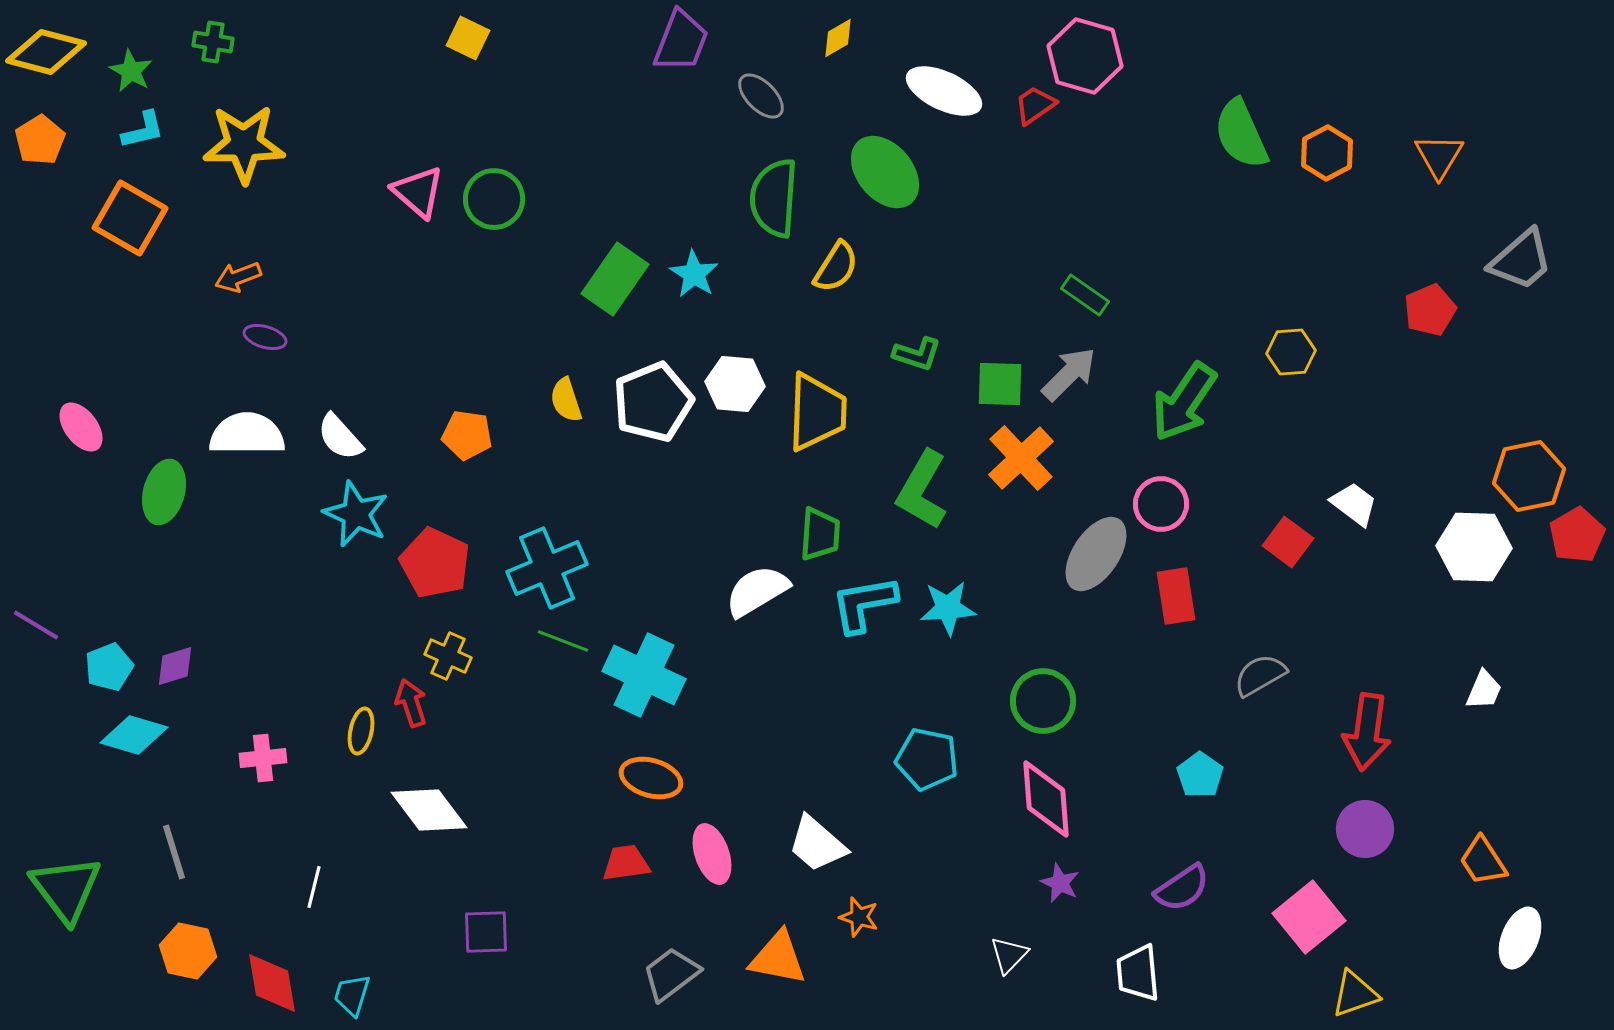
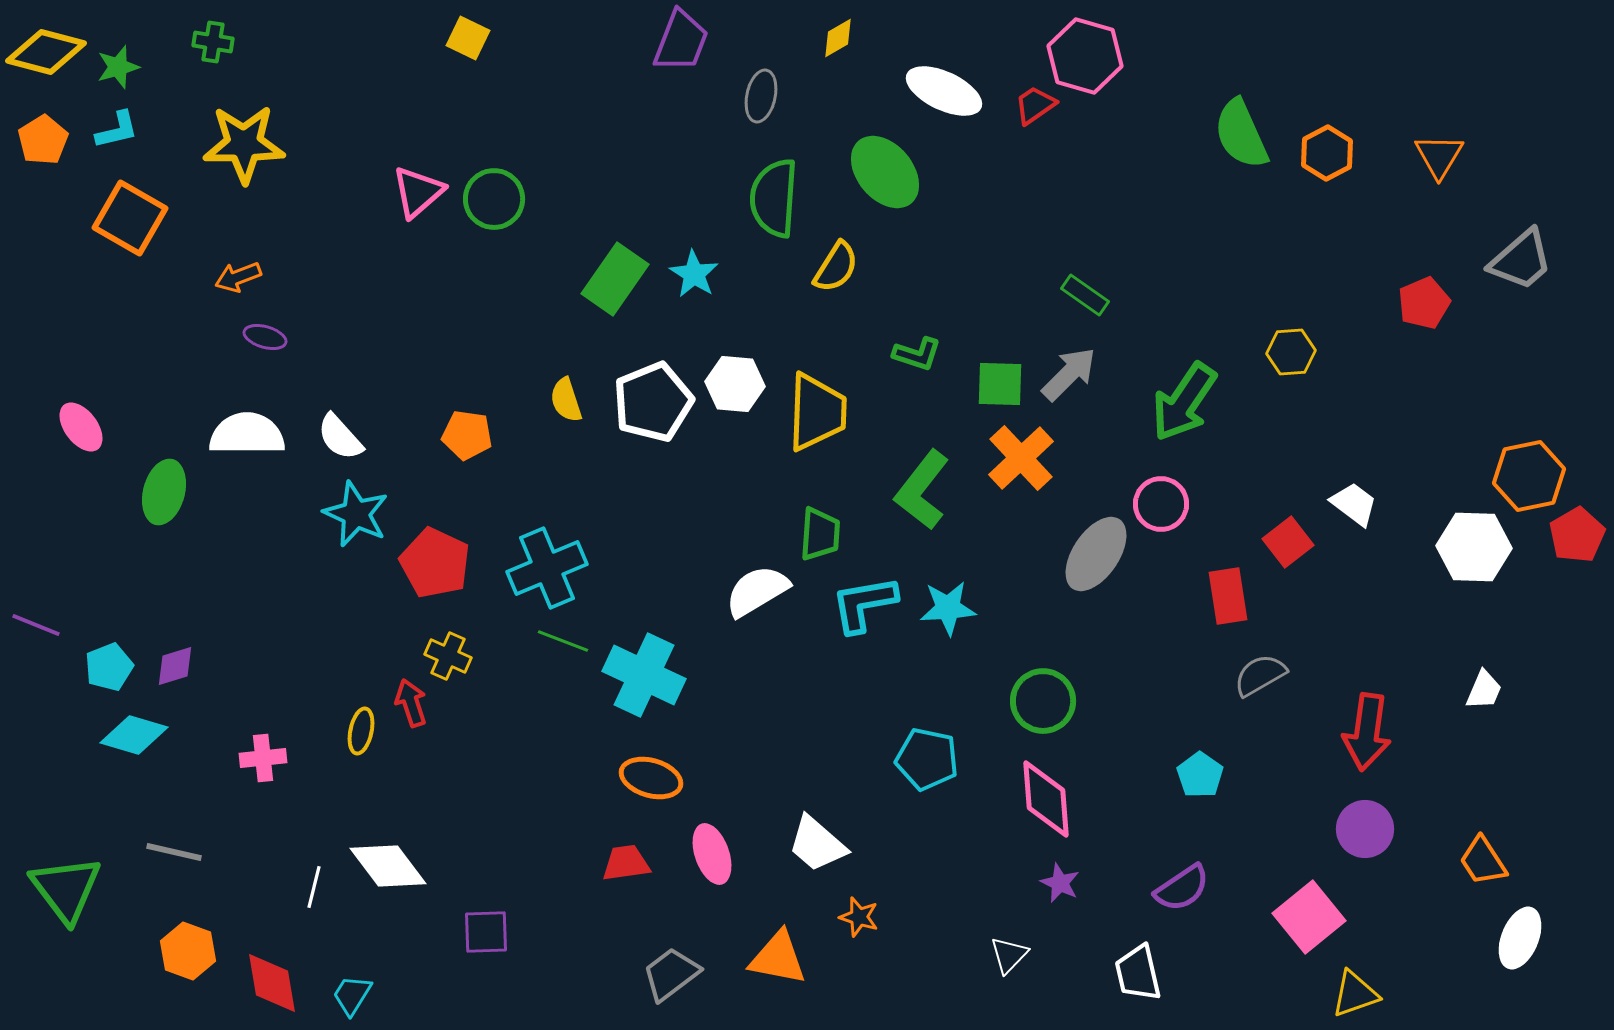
green star at (131, 71): moved 13 px left, 4 px up; rotated 27 degrees clockwise
gray ellipse at (761, 96): rotated 57 degrees clockwise
cyan L-shape at (143, 130): moved 26 px left
orange pentagon at (40, 140): moved 3 px right
pink triangle at (418, 192): rotated 38 degrees clockwise
red pentagon at (1430, 310): moved 6 px left, 7 px up
green L-shape at (922, 490): rotated 8 degrees clockwise
red square at (1288, 542): rotated 15 degrees clockwise
red rectangle at (1176, 596): moved 52 px right
purple line at (36, 625): rotated 9 degrees counterclockwise
white diamond at (429, 810): moved 41 px left, 56 px down
gray line at (174, 852): rotated 60 degrees counterclockwise
orange hexagon at (188, 951): rotated 8 degrees clockwise
white trapezoid at (1138, 973): rotated 8 degrees counterclockwise
cyan trapezoid at (352, 995): rotated 15 degrees clockwise
